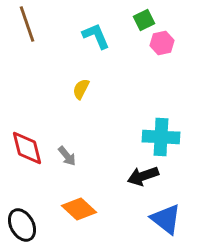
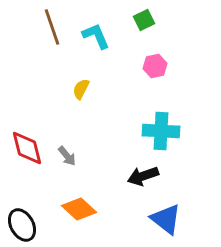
brown line: moved 25 px right, 3 px down
pink hexagon: moved 7 px left, 23 px down
cyan cross: moved 6 px up
